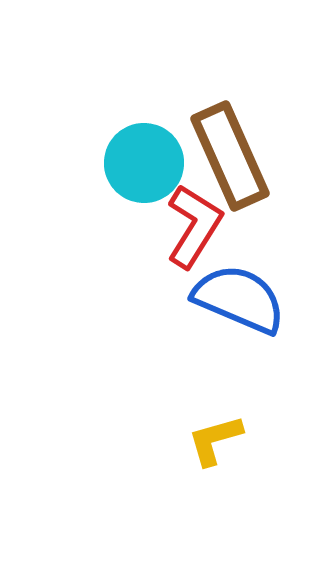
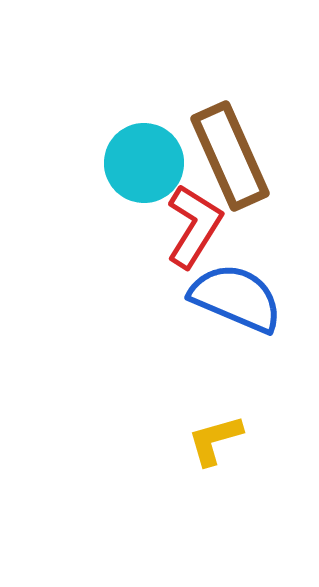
blue semicircle: moved 3 px left, 1 px up
